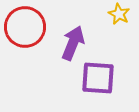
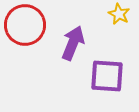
red circle: moved 2 px up
purple square: moved 9 px right, 2 px up
